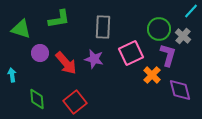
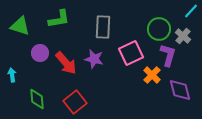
green triangle: moved 1 px left, 3 px up
